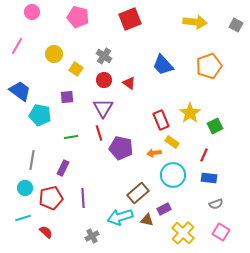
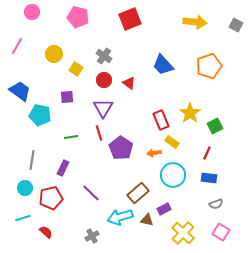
purple pentagon at (121, 148): rotated 20 degrees clockwise
red line at (204, 155): moved 3 px right, 2 px up
purple line at (83, 198): moved 8 px right, 5 px up; rotated 42 degrees counterclockwise
